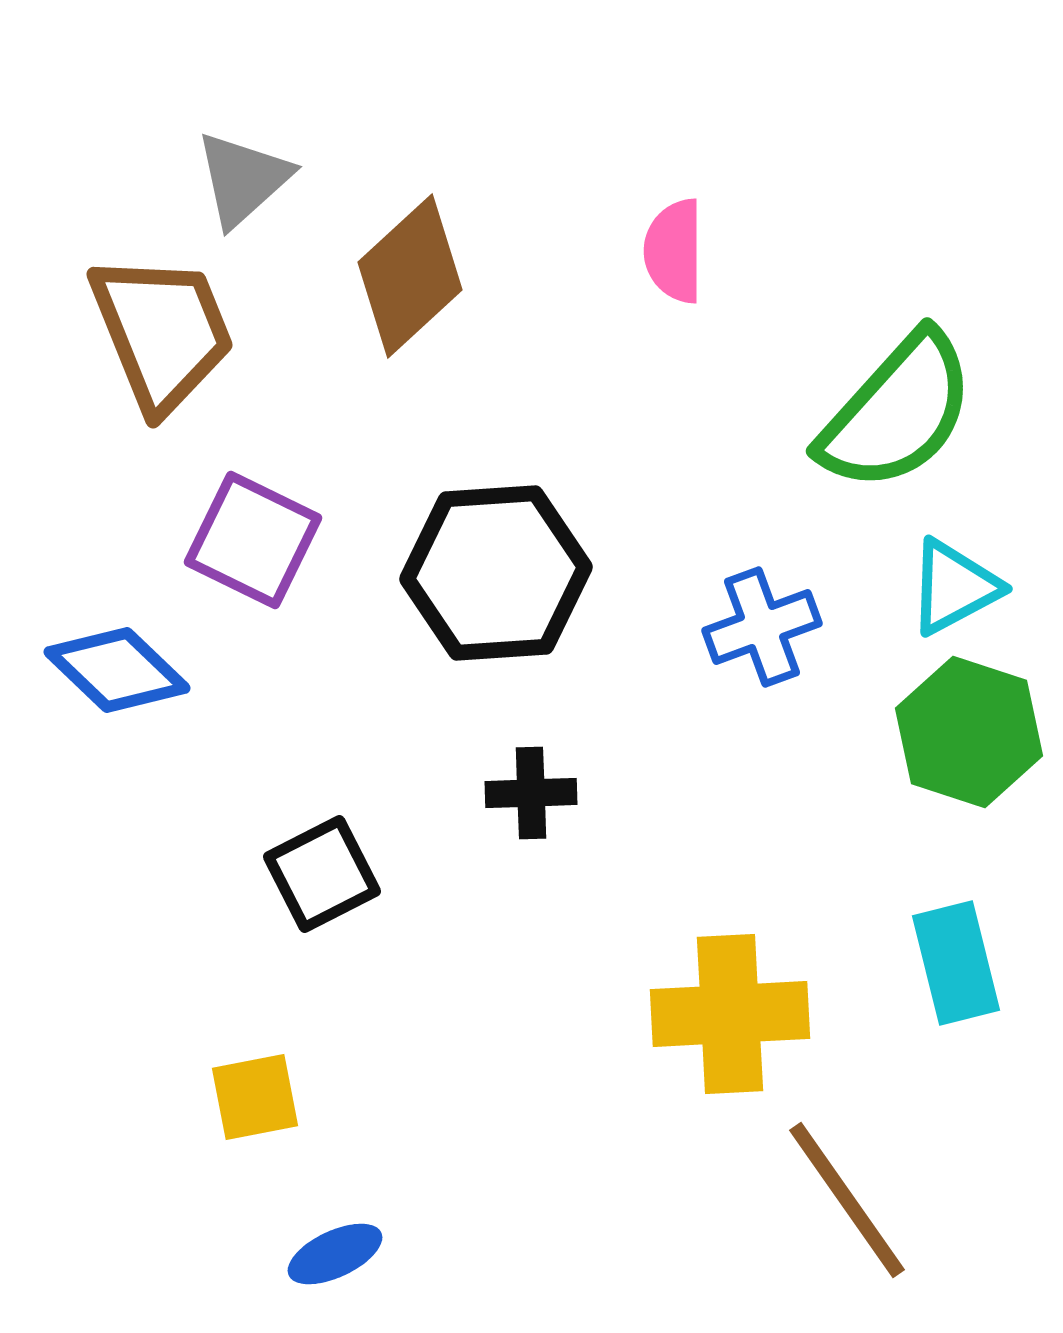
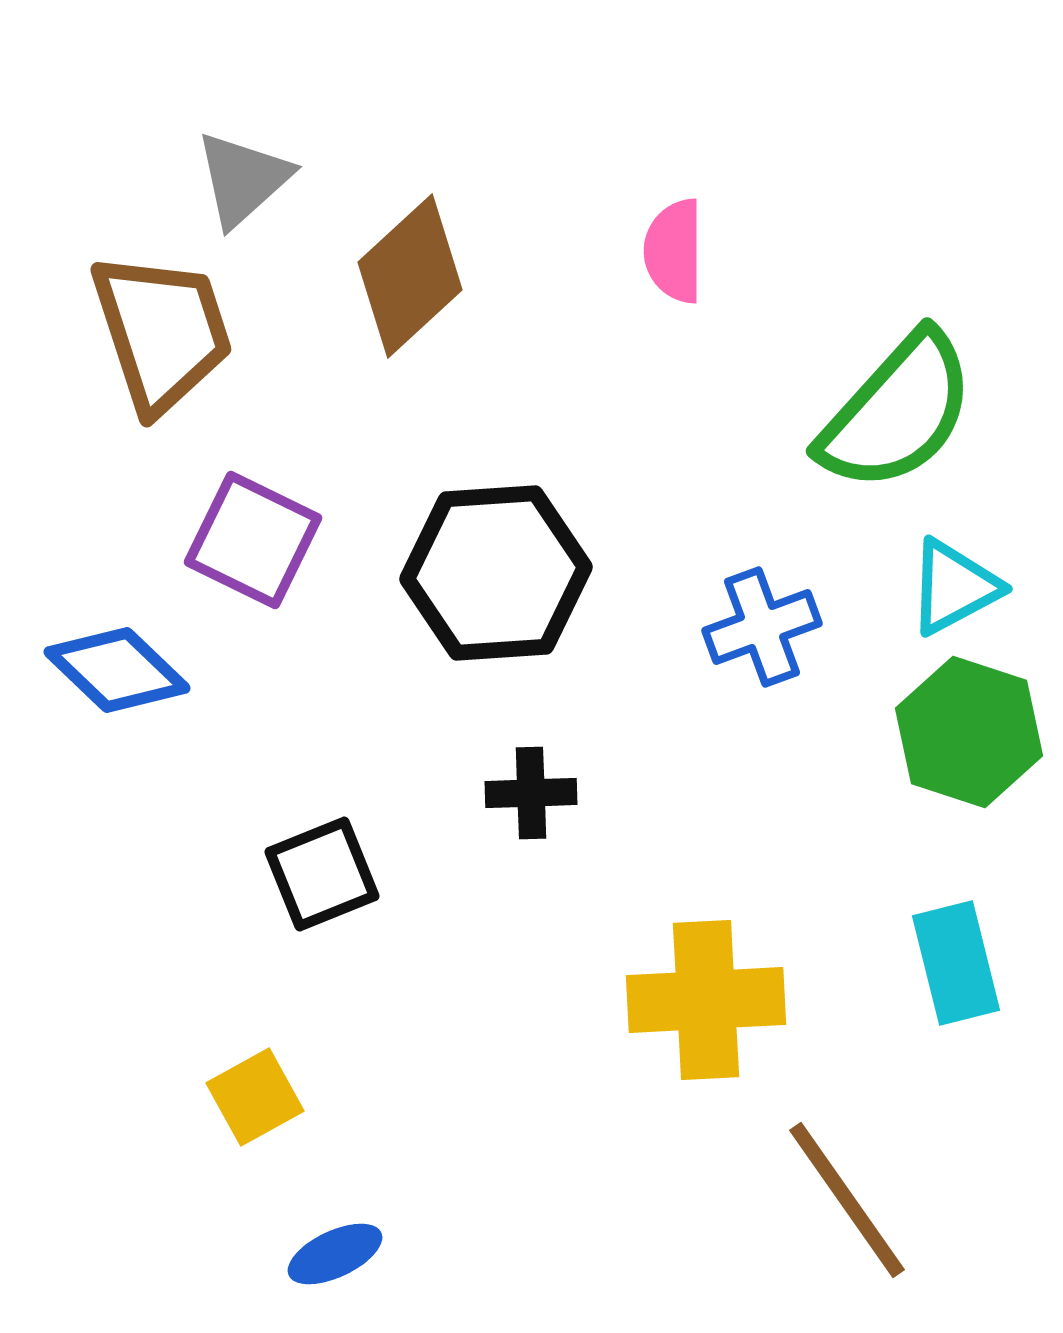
brown trapezoid: rotated 4 degrees clockwise
black square: rotated 5 degrees clockwise
yellow cross: moved 24 px left, 14 px up
yellow square: rotated 18 degrees counterclockwise
